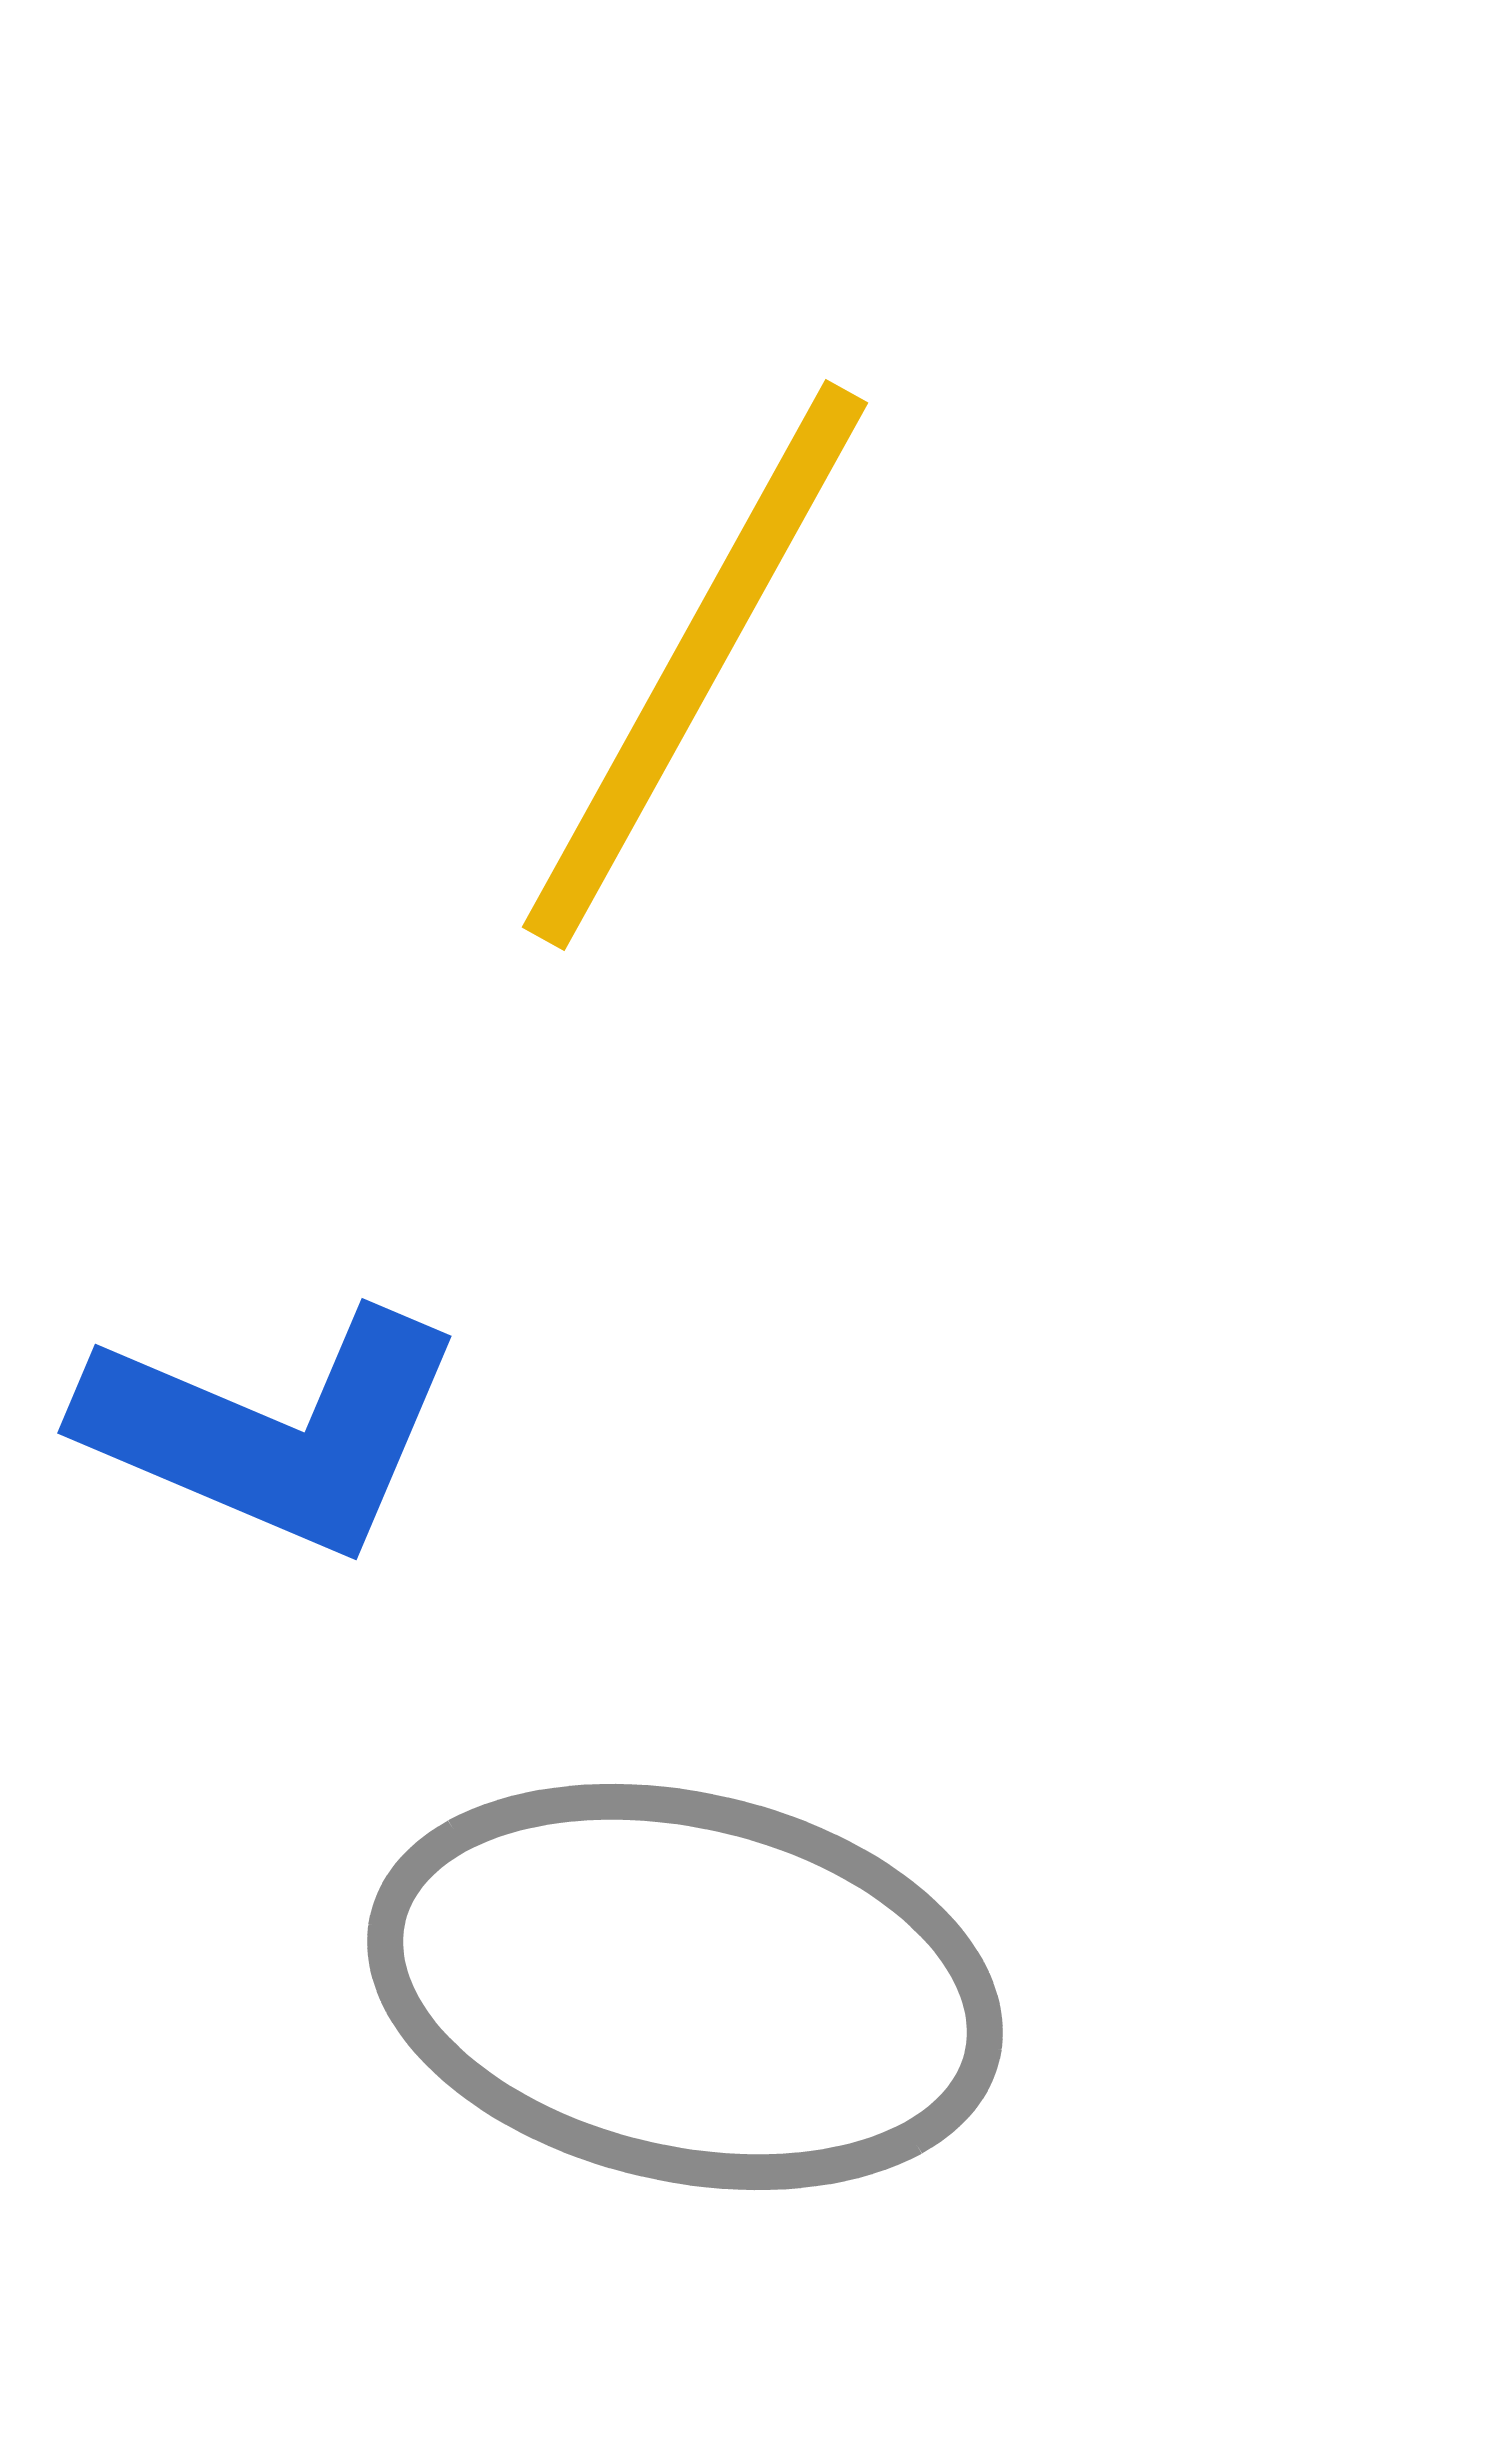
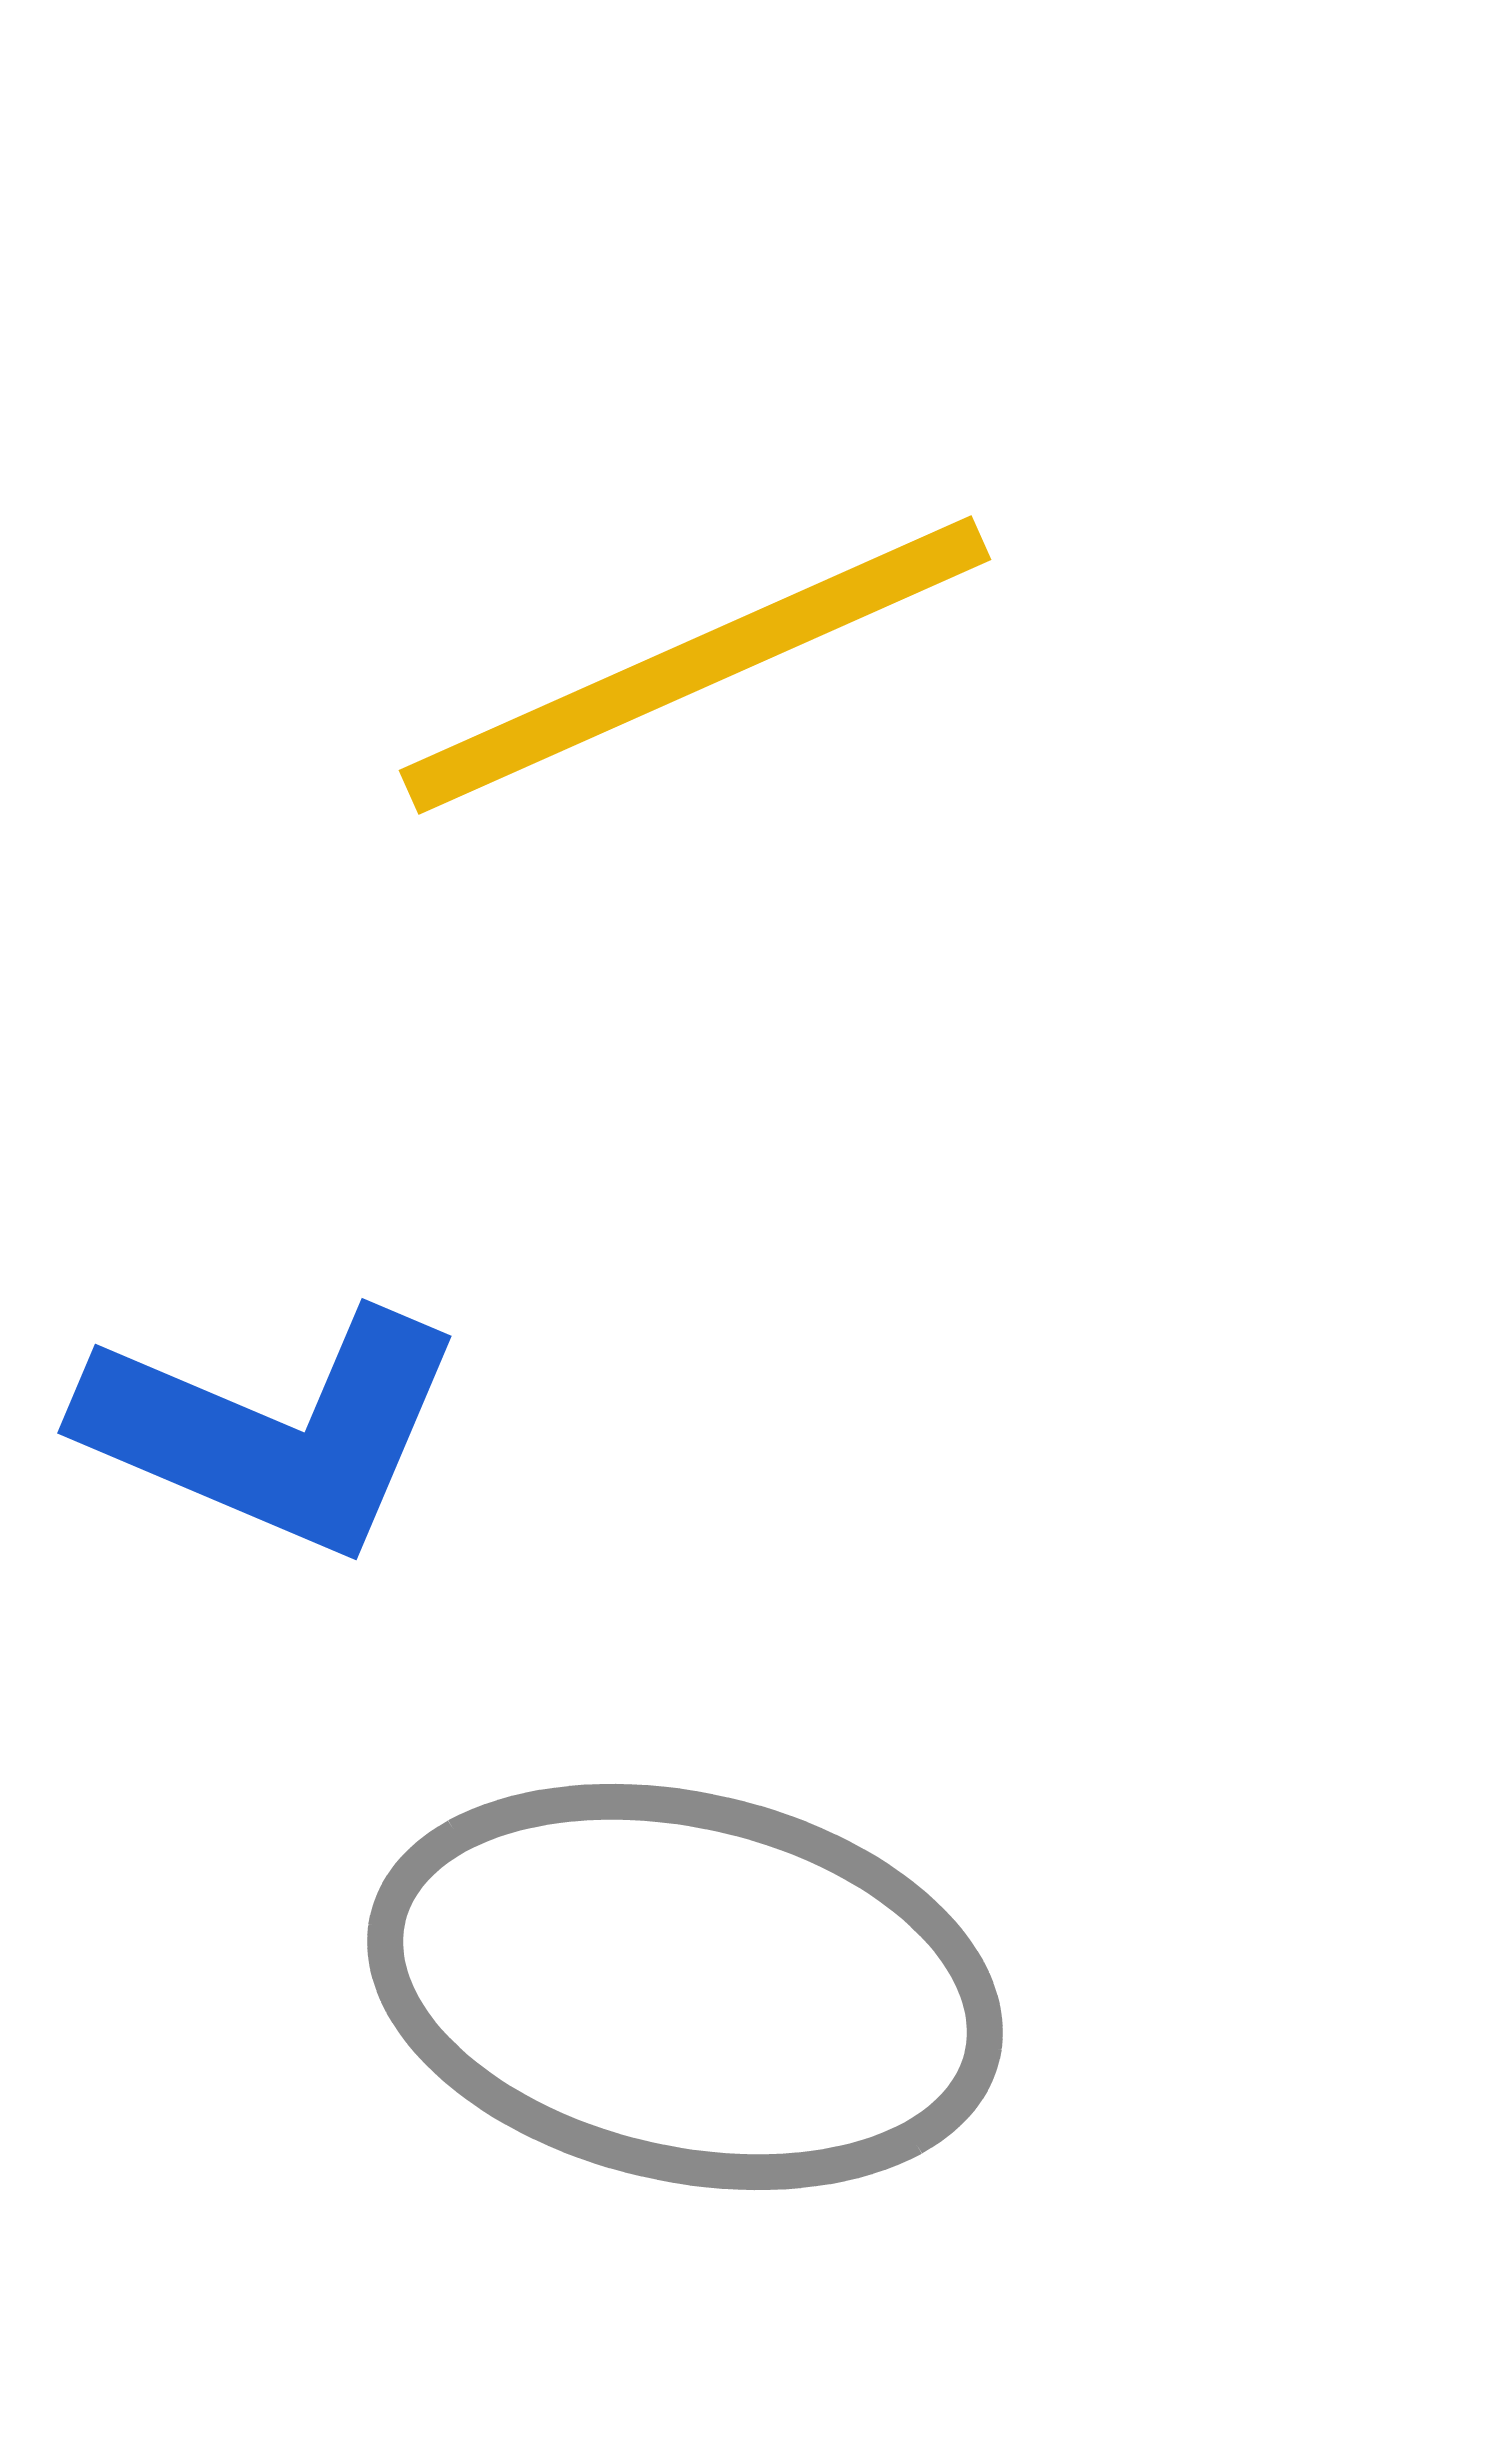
yellow line: rotated 37 degrees clockwise
